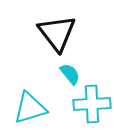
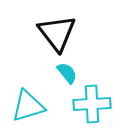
cyan semicircle: moved 3 px left, 1 px up
cyan triangle: moved 2 px left, 2 px up
